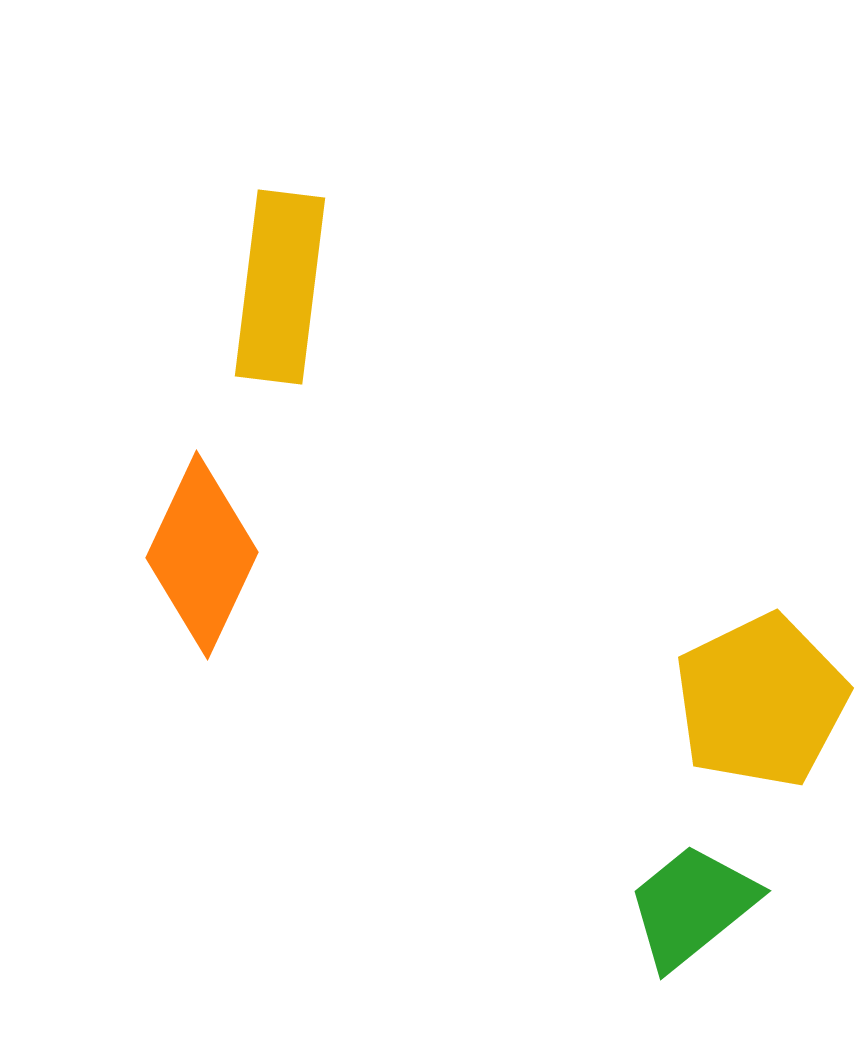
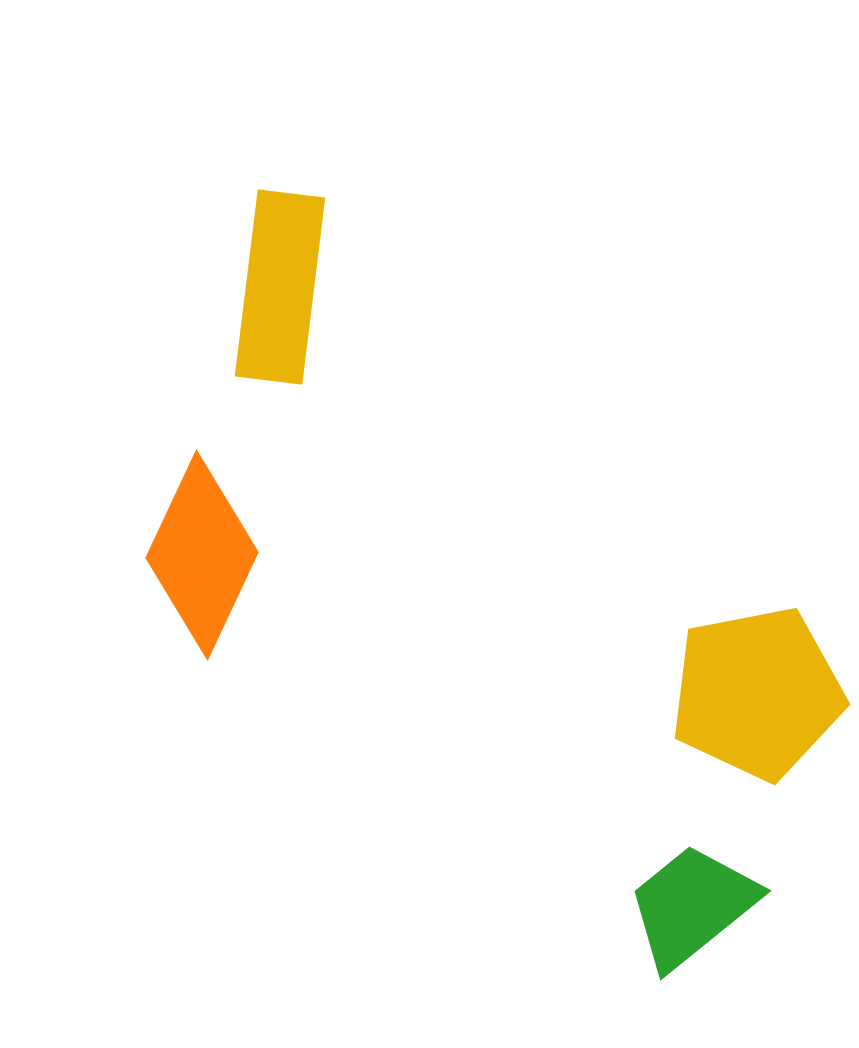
yellow pentagon: moved 4 px left, 8 px up; rotated 15 degrees clockwise
